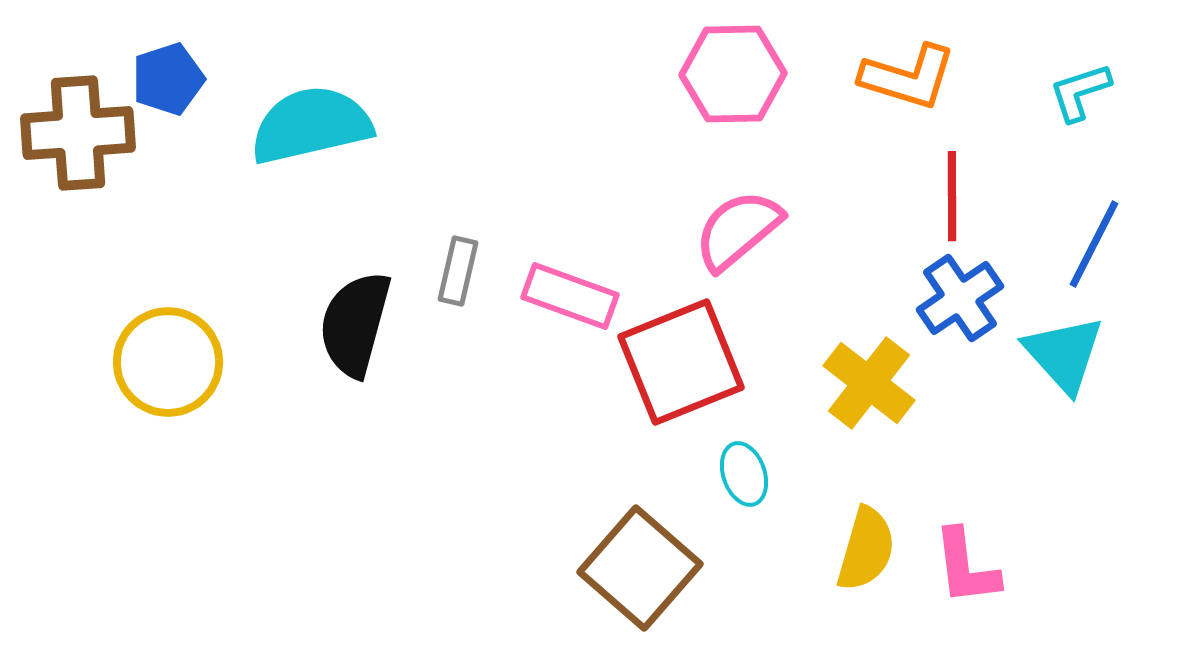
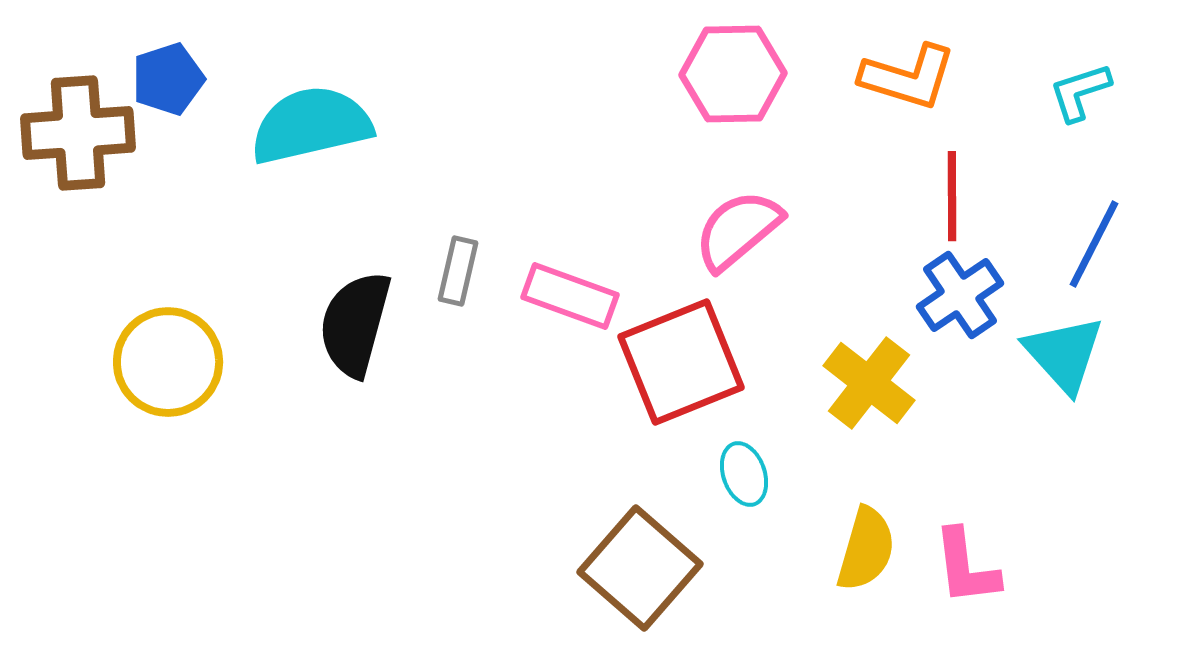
blue cross: moved 3 px up
